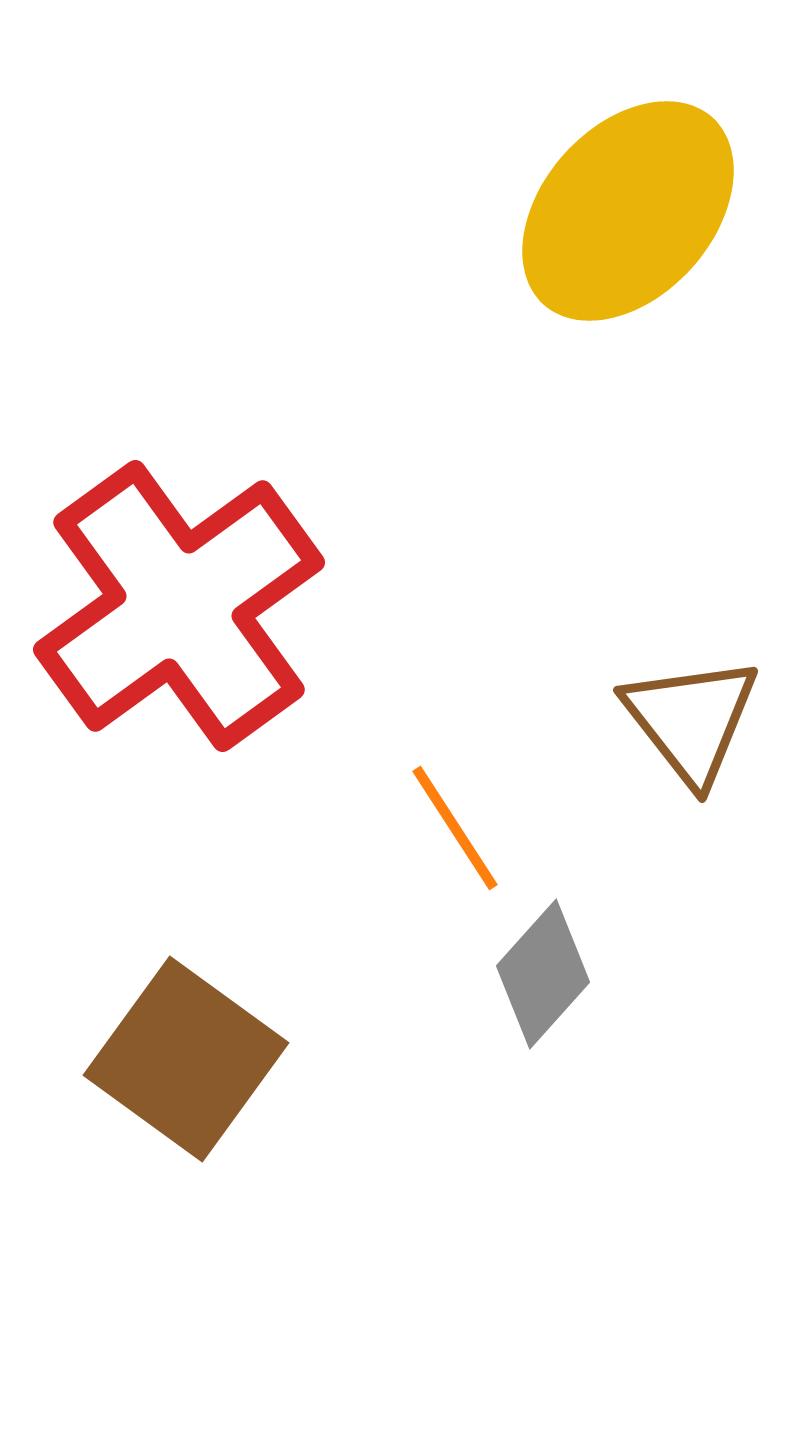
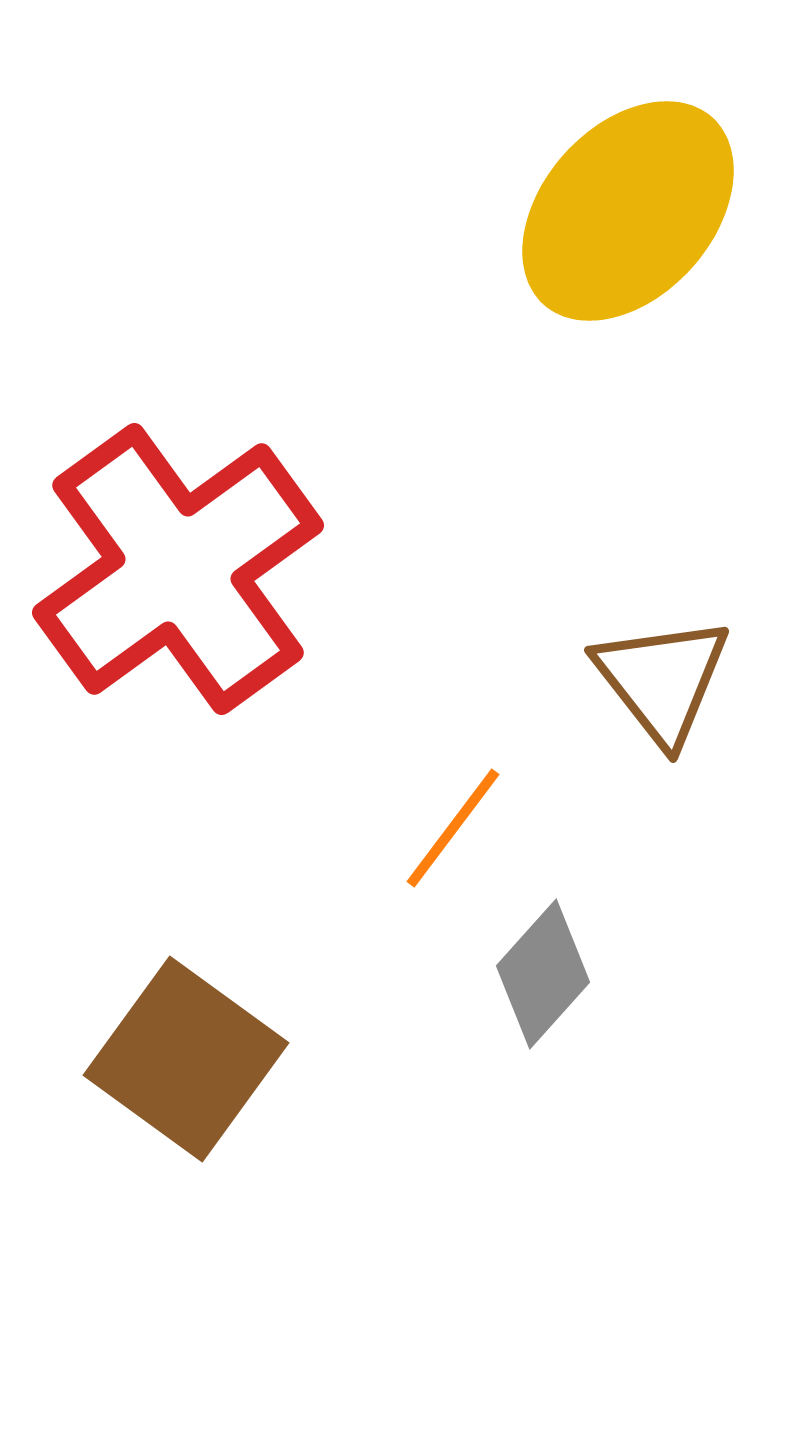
red cross: moved 1 px left, 37 px up
brown triangle: moved 29 px left, 40 px up
orange line: moved 2 px left; rotated 70 degrees clockwise
